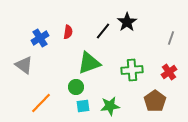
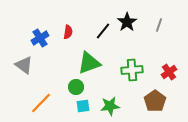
gray line: moved 12 px left, 13 px up
